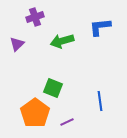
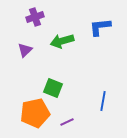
purple triangle: moved 8 px right, 6 px down
blue line: moved 3 px right; rotated 18 degrees clockwise
orange pentagon: rotated 24 degrees clockwise
